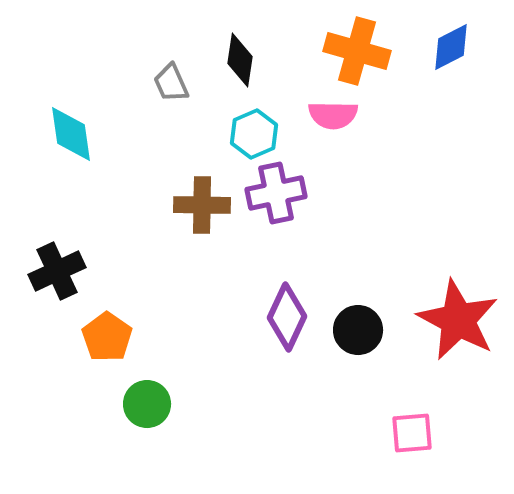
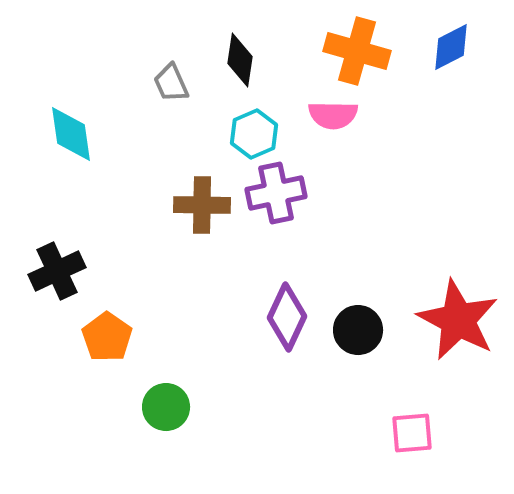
green circle: moved 19 px right, 3 px down
